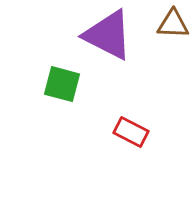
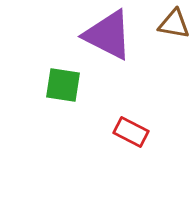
brown triangle: moved 1 px right; rotated 8 degrees clockwise
green square: moved 1 px right, 1 px down; rotated 6 degrees counterclockwise
